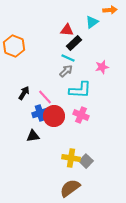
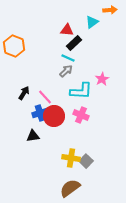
pink star: moved 12 px down; rotated 16 degrees counterclockwise
cyan L-shape: moved 1 px right, 1 px down
